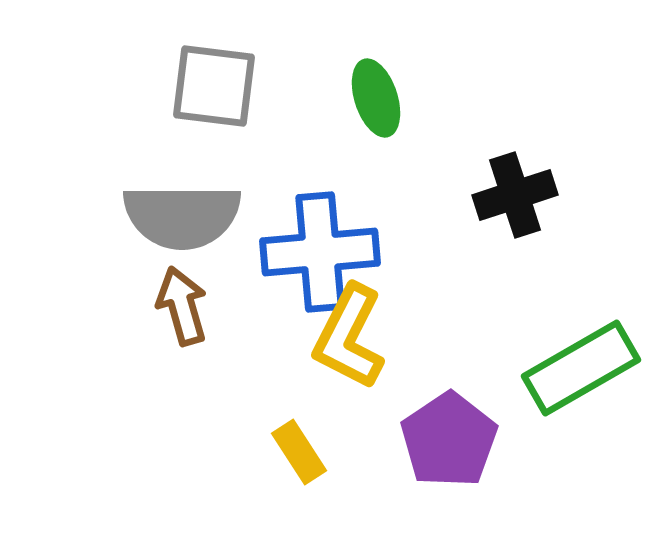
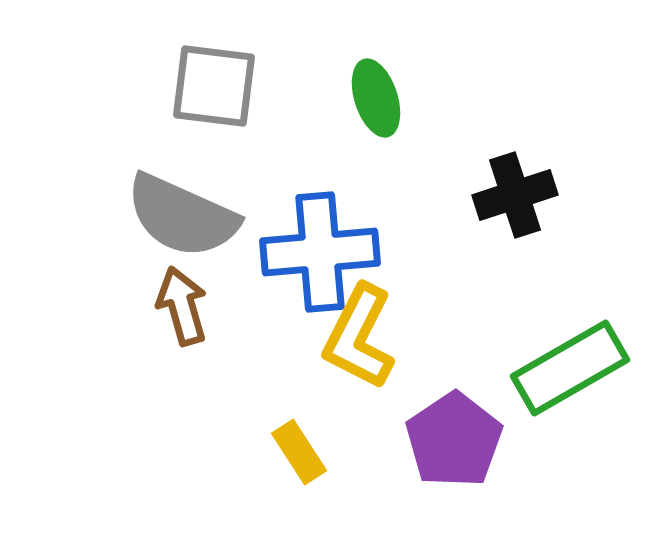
gray semicircle: rotated 24 degrees clockwise
yellow L-shape: moved 10 px right
green rectangle: moved 11 px left
purple pentagon: moved 5 px right
